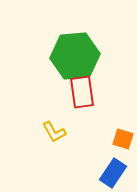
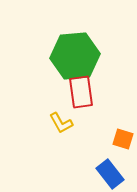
red rectangle: moved 1 px left
yellow L-shape: moved 7 px right, 9 px up
blue rectangle: moved 3 px left, 1 px down; rotated 72 degrees counterclockwise
